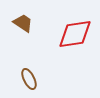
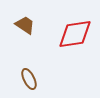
brown trapezoid: moved 2 px right, 2 px down
